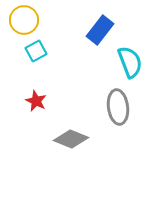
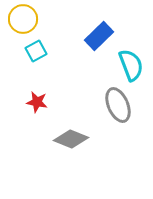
yellow circle: moved 1 px left, 1 px up
blue rectangle: moved 1 px left, 6 px down; rotated 8 degrees clockwise
cyan semicircle: moved 1 px right, 3 px down
red star: moved 1 px right, 1 px down; rotated 15 degrees counterclockwise
gray ellipse: moved 2 px up; rotated 16 degrees counterclockwise
